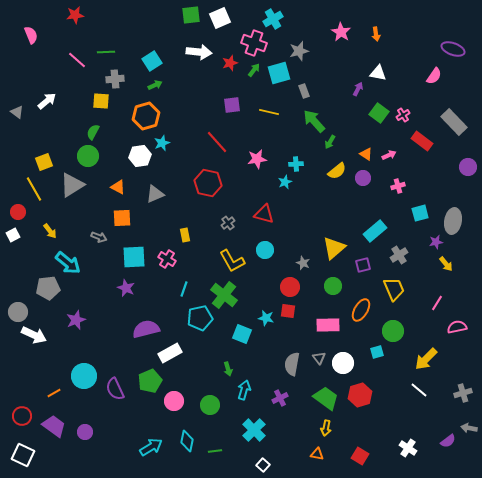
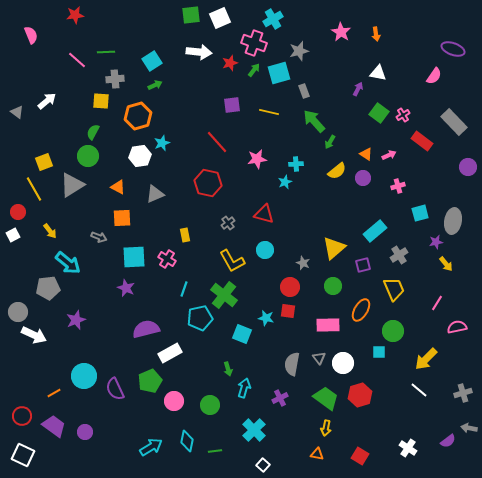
orange hexagon at (146, 116): moved 8 px left
cyan square at (377, 352): moved 2 px right; rotated 16 degrees clockwise
cyan arrow at (244, 390): moved 2 px up
